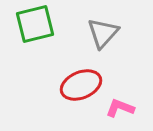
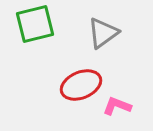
gray triangle: rotated 12 degrees clockwise
pink L-shape: moved 3 px left, 2 px up
